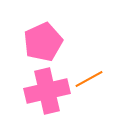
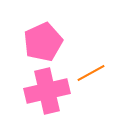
orange line: moved 2 px right, 6 px up
